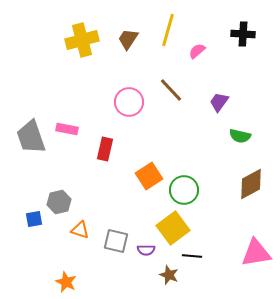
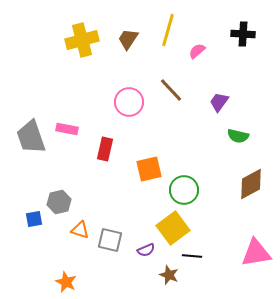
green semicircle: moved 2 px left
orange square: moved 7 px up; rotated 20 degrees clockwise
gray square: moved 6 px left, 1 px up
purple semicircle: rotated 24 degrees counterclockwise
